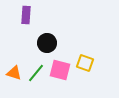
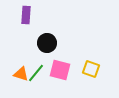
yellow square: moved 6 px right, 6 px down
orange triangle: moved 7 px right, 1 px down
